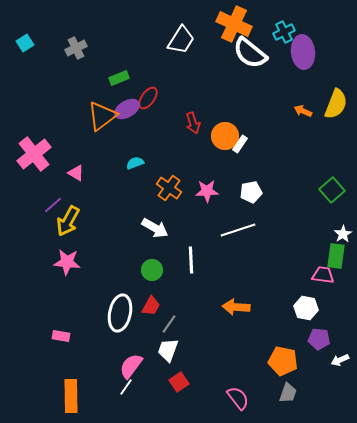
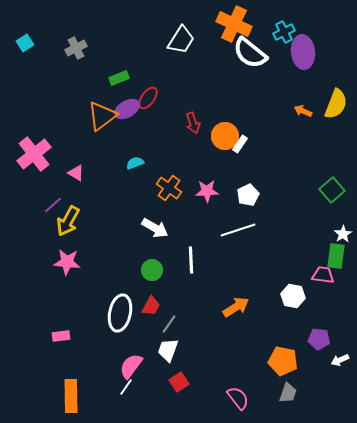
white pentagon at (251, 192): moved 3 px left, 3 px down; rotated 15 degrees counterclockwise
orange arrow at (236, 307): rotated 144 degrees clockwise
white hexagon at (306, 308): moved 13 px left, 12 px up
pink rectangle at (61, 336): rotated 18 degrees counterclockwise
